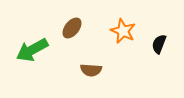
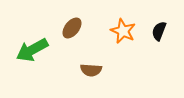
black semicircle: moved 13 px up
